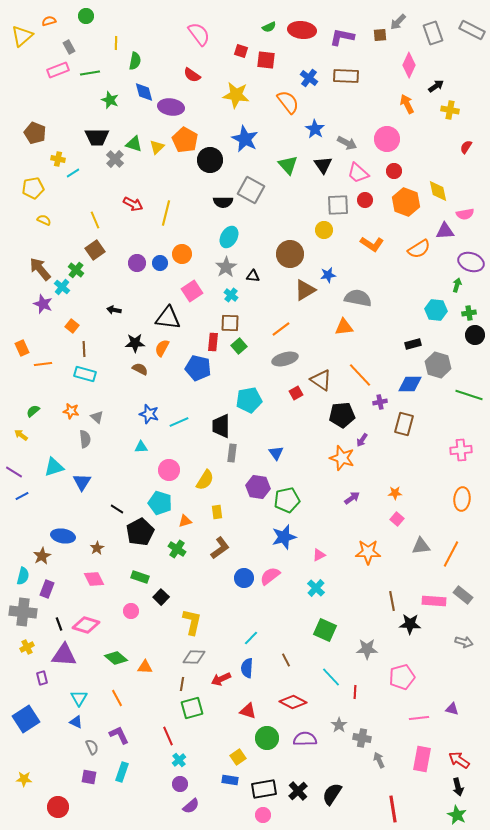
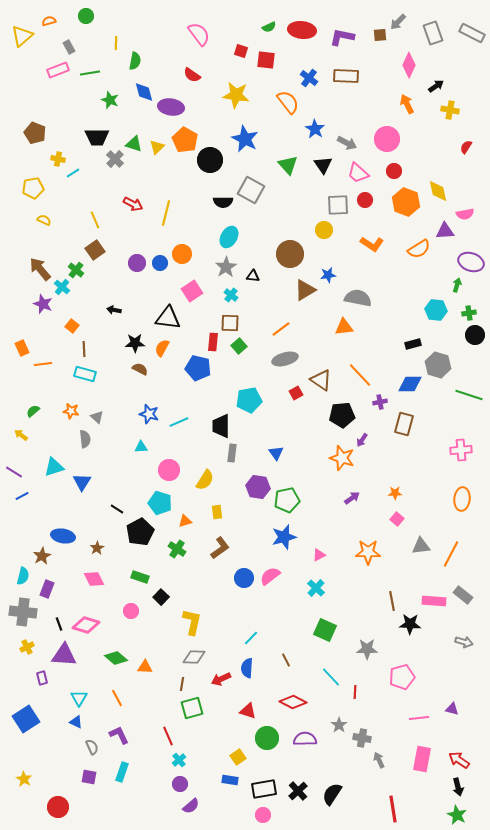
gray rectangle at (472, 30): moved 3 px down
yellow star at (24, 779): rotated 28 degrees clockwise
